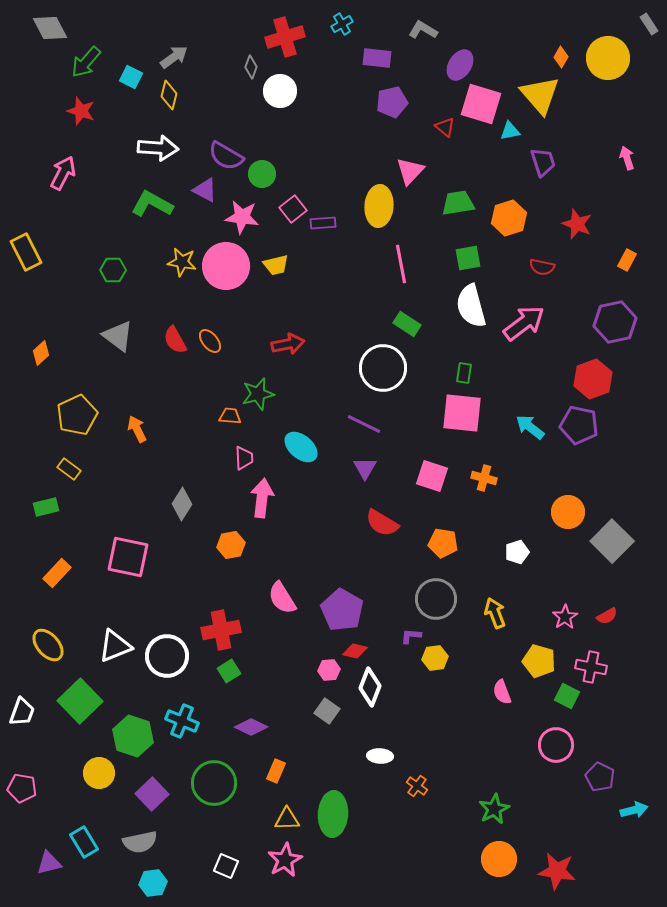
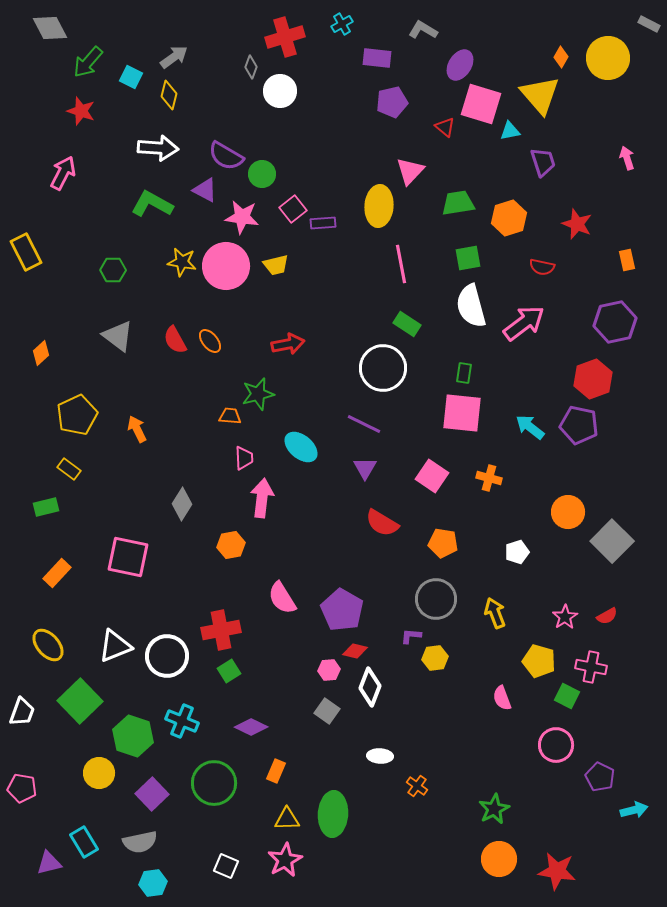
gray rectangle at (649, 24): rotated 30 degrees counterclockwise
green arrow at (86, 62): moved 2 px right
orange rectangle at (627, 260): rotated 40 degrees counterclockwise
pink square at (432, 476): rotated 16 degrees clockwise
orange cross at (484, 478): moved 5 px right
pink semicircle at (502, 692): moved 6 px down
